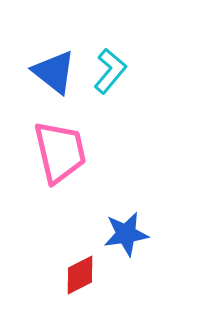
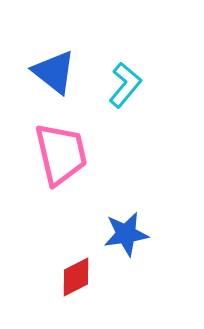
cyan L-shape: moved 15 px right, 14 px down
pink trapezoid: moved 1 px right, 2 px down
red diamond: moved 4 px left, 2 px down
